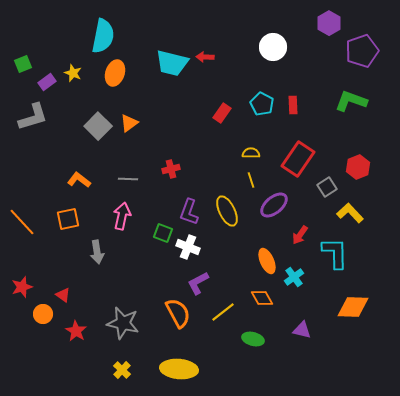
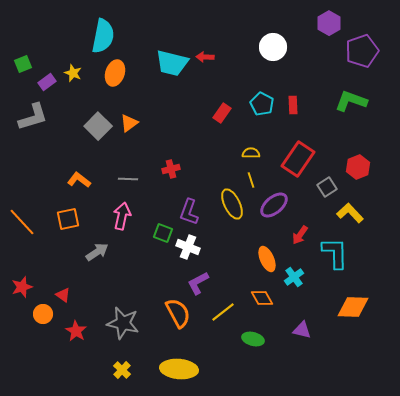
yellow ellipse at (227, 211): moved 5 px right, 7 px up
gray arrow at (97, 252): rotated 115 degrees counterclockwise
orange ellipse at (267, 261): moved 2 px up
